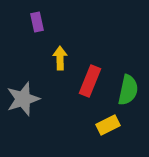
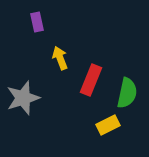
yellow arrow: rotated 20 degrees counterclockwise
red rectangle: moved 1 px right, 1 px up
green semicircle: moved 1 px left, 3 px down
gray star: moved 1 px up
